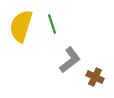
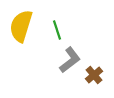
green line: moved 5 px right, 6 px down
brown cross: moved 1 px left, 2 px up; rotated 24 degrees clockwise
